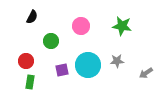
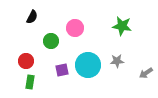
pink circle: moved 6 px left, 2 px down
